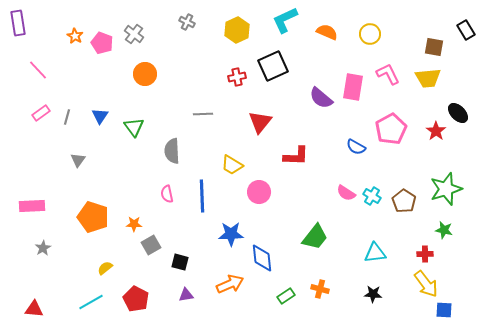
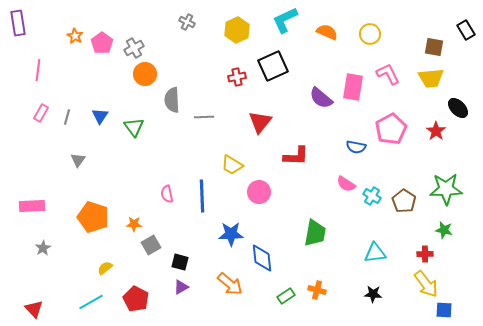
gray cross at (134, 34): moved 14 px down; rotated 24 degrees clockwise
pink pentagon at (102, 43): rotated 15 degrees clockwise
pink line at (38, 70): rotated 50 degrees clockwise
yellow trapezoid at (428, 78): moved 3 px right
pink rectangle at (41, 113): rotated 24 degrees counterclockwise
black ellipse at (458, 113): moved 5 px up
gray line at (203, 114): moved 1 px right, 3 px down
blue semicircle at (356, 147): rotated 18 degrees counterclockwise
gray semicircle at (172, 151): moved 51 px up
green star at (446, 189): rotated 16 degrees clockwise
pink semicircle at (346, 193): moved 9 px up
green trapezoid at (315, 237): moved 4 px up; rotated 28 degrees counterclockwise
orange arrow at (230, 284): rotated 64 degrees clockwise
orange cross at (320, 289): moved 3 px left, 1 px down
purple triangle at (186, 295): moved 5 px left, 8 px up; rotated 21 degrees counterclockwise
red triangle at (34, 309): rotated 42 degrees clockwise
